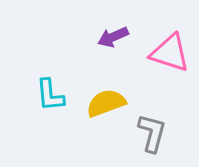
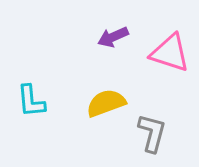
cyan L-shape: moved 19 px left, 6 px down
